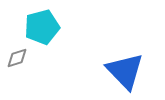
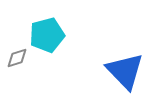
cyan pentagon: moved 5 px right, 8 px down
